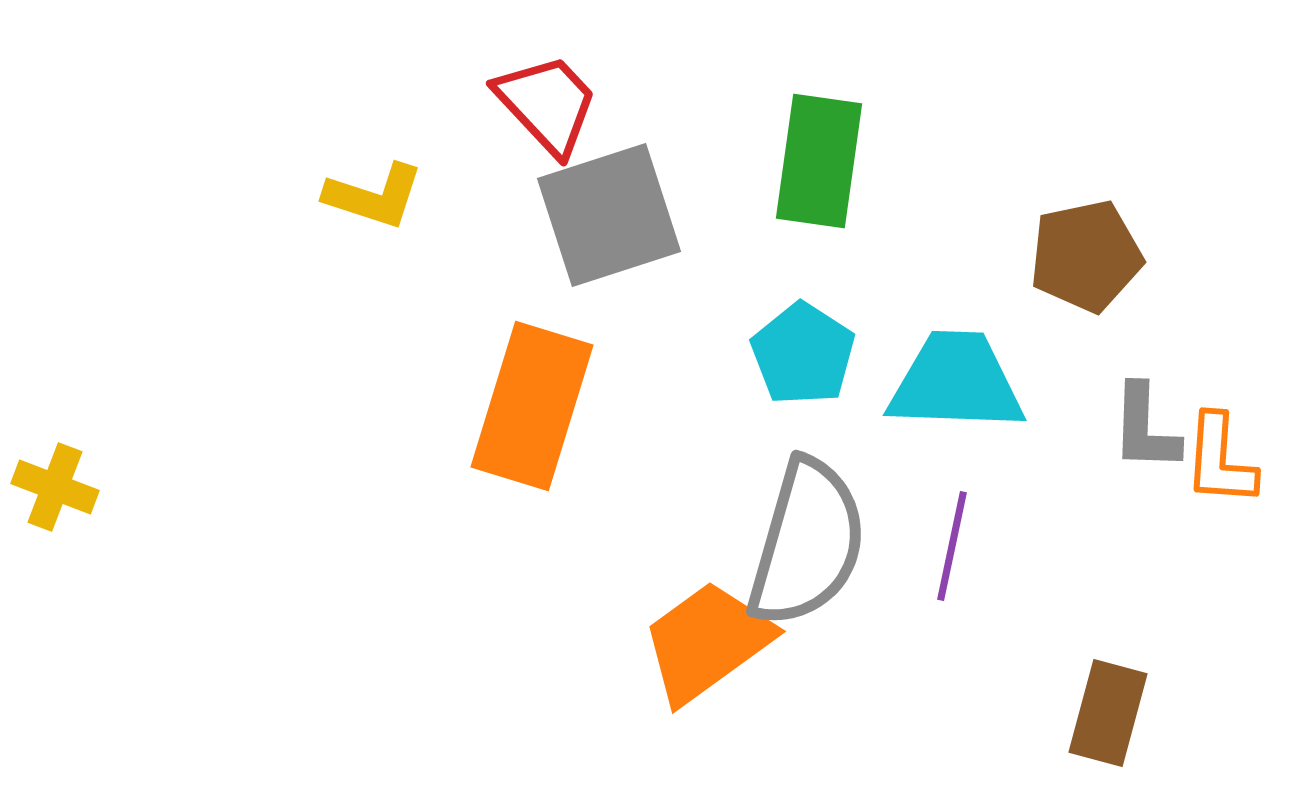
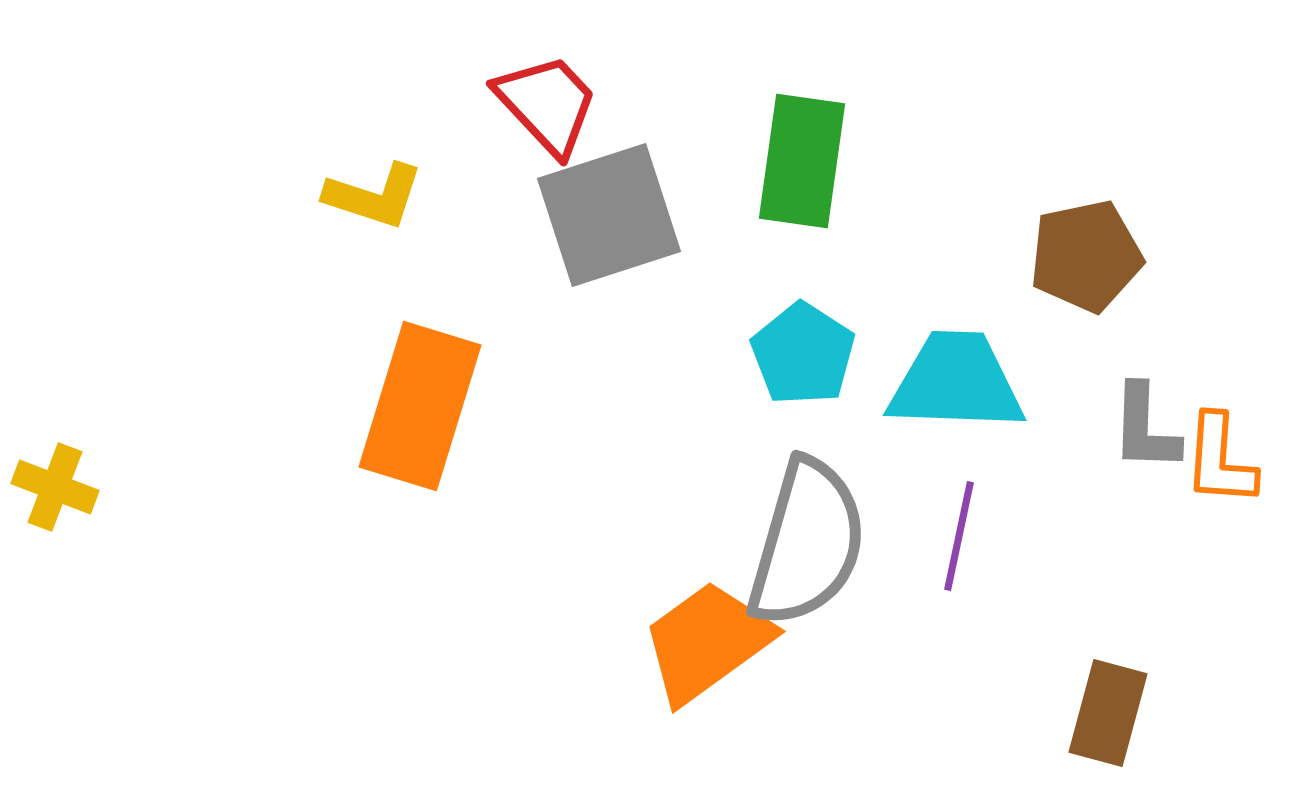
green rectangle: moved 17 px left
orange rectangle: moved 112 px left
purple line: moved 7 px right, 10 px up
